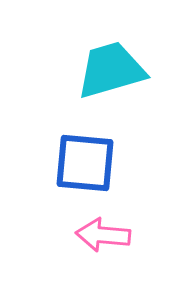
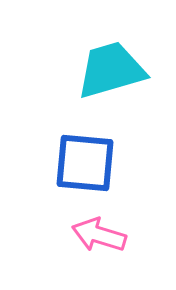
pink arrow: moved 4 px left; rotated 12 degrees clockwise
